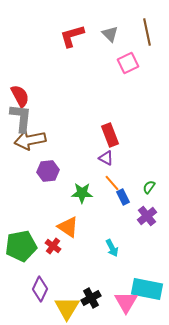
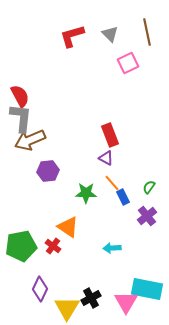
brown arrow: rotated 12 degrees counterclockwise
green star: moved 4 px right
cyan arrow: rotated 114 degrees clockwise
